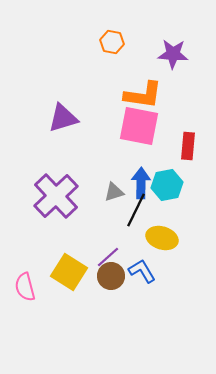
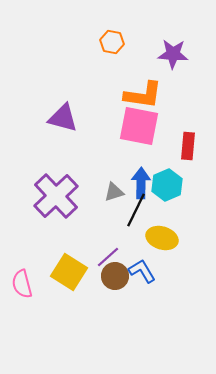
purple triangle: rotated 32 degrees clockwise
cyan hexagon: rotated 12 degrees counterclockwise
brown circle: moved 4 px right
pink semicircle: moved 3 px left, 3 px up
